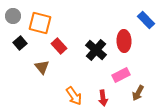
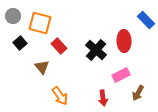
orange arrow: moved 14 px left
